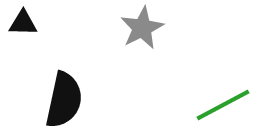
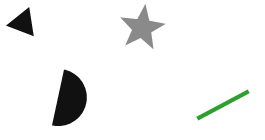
black triangle: rotated 20 degrees clockwise
black semicircle: moved 6 px right
